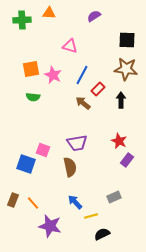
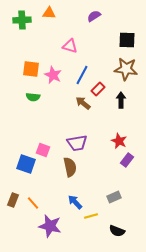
orange square: rotated 18 degrees clockwise
black semicircle: moved 15 px right, 3 px up; rotated 133 degrees counterclockwise
